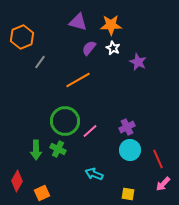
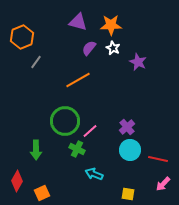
gray line: moved 4 px left
purple cross: rotated 14 degrees counterclockwise
green cross: moved 19 px right
red line: rotated 54 degrees counterclockwise
